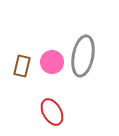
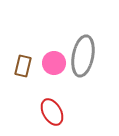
pink circle: moved 2 px right, 1 px down
brown rectangle: moved 1 px right
